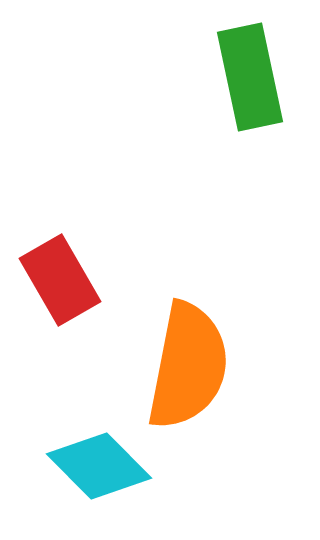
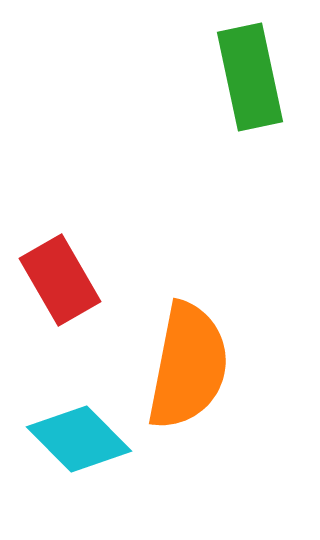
cyan diamond: moved 20 px left, 27 px up
